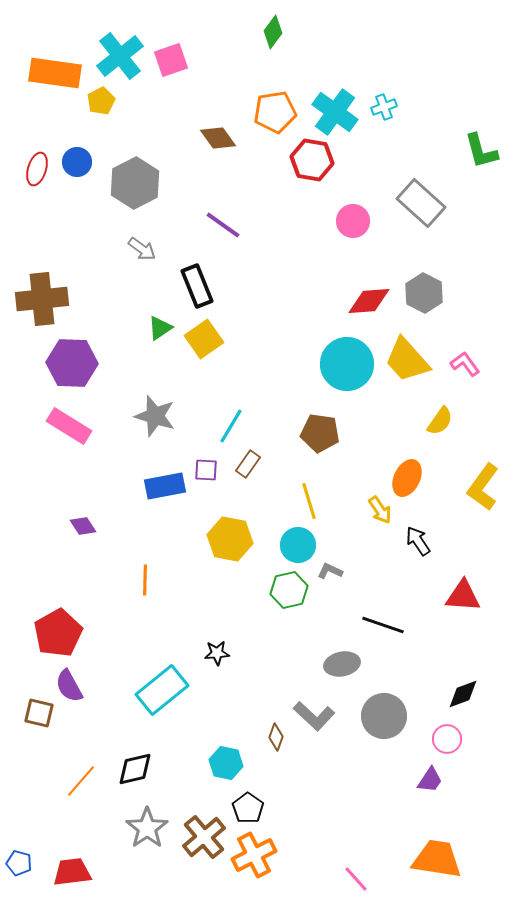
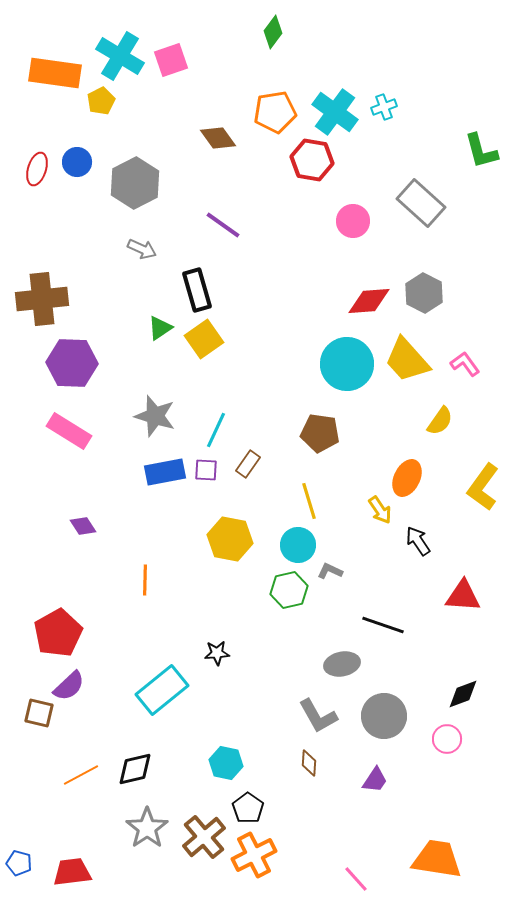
cyan cross at (120, 56): rotated 21 degrees counterclockwise
gray arrow at (142, 249): rotated 12 degrees counterclockwise
black rectangle at (197, 286): moved 4 px down; rotated 6 degrees clockwise
pink rectangle at (69, 426): moved 5 px down
cyan line at (231, 426): moved 15 px left, 4 px down; rotated 6 degrees counterclockwise
blue rectangle at (165, 486): moved 14 px up
purple semicircle at (69, 686): rotated 104 degrees counterclockwise
gray L-shape at (314, 716): moved 4 px right; rotated 18 degrees clockwise
brown diamond at (276, 737): moved 33 px right, 26 px down; rotated 16 degrees counterclockwise
purple trapezoid at (430, 780): moved 55 px left
orange line at (81, 781): moved 6 px up; rotated 21 degrees clockwise
